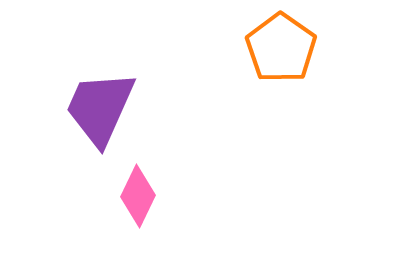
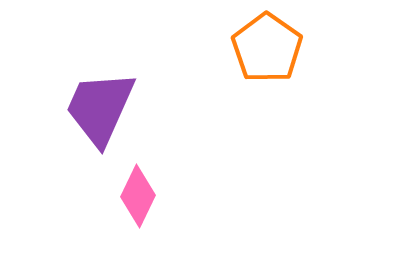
orange pentagon: moved 14 px left
